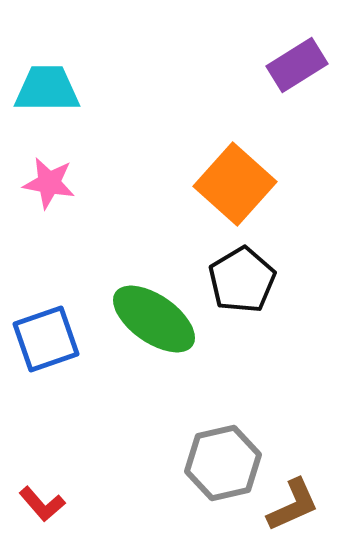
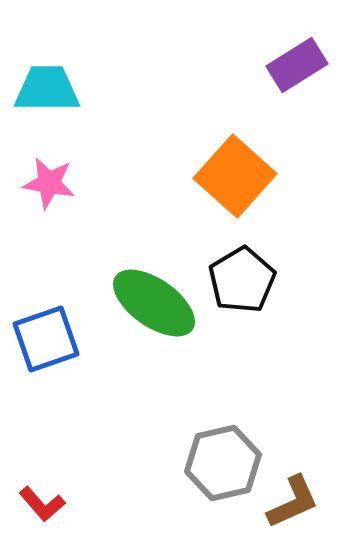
orange square: moved 8 px up
green ellipse: moved 16 px up
brown L-shape: moved 3 px up
